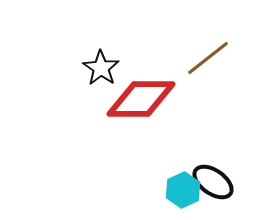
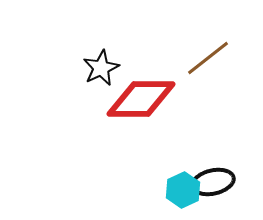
black star: rotated 12 degrees clockwise
black ellipse: rotated 48 degrees counterclockwise
